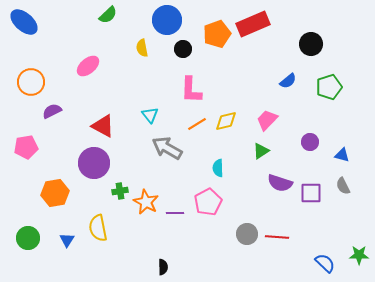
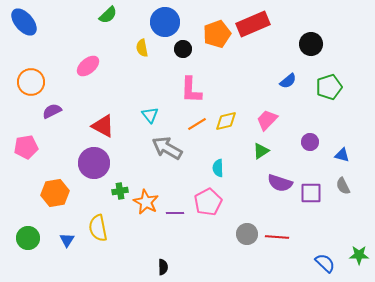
blue circle at (167, 20): moved 2 px left, 2 px down
blue ellipse at (24, 22): rotated 8 degrees clockwise
